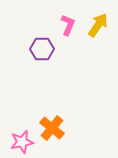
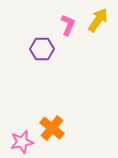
yellow arrow: moved 5 px up
